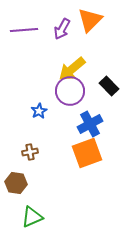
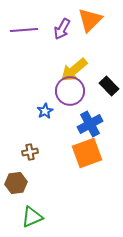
yellow arrow: moved 2 px right, 1 px down
blue star: moved 6 px right
brown hexagon: rotated 15 degrees counterclockwise
